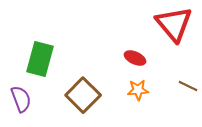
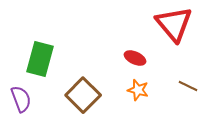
orange star: rotated 20 degrees clockwise
